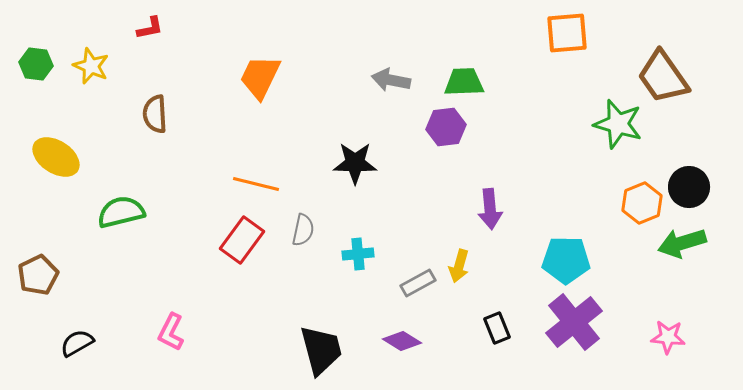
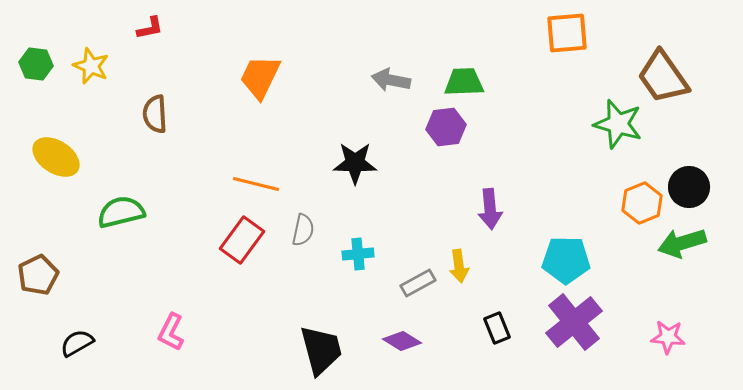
yellow arrow: rotated 24 degrees counterclockwise
